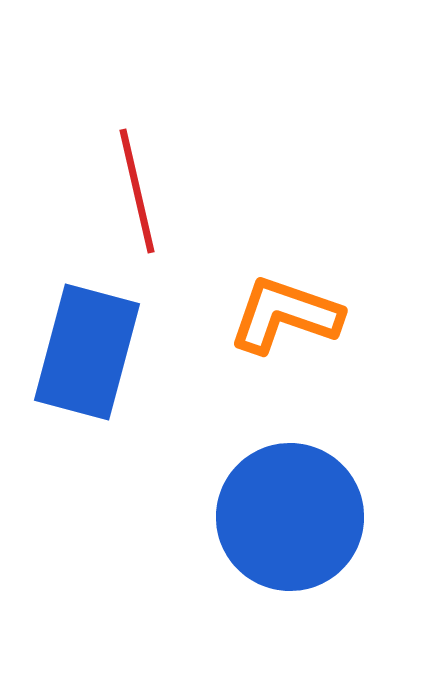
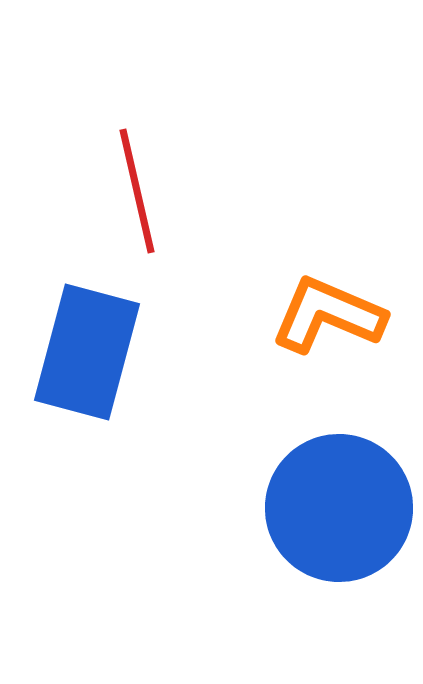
orange L-shape: moved 43 px right; rotated 4 degrees clockwise
blue circle: moved 49 px right, 9 px up
